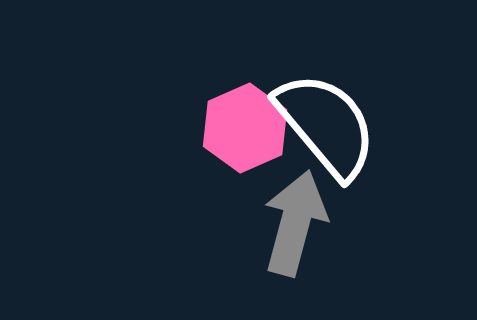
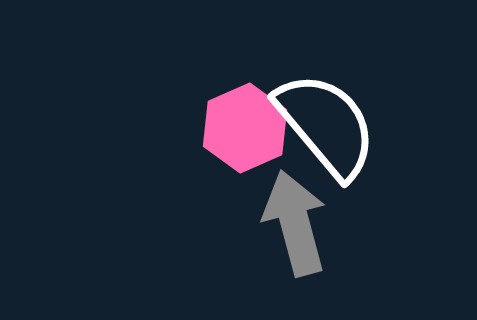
gray arrow: rotated 30 degrees counterclockwise
